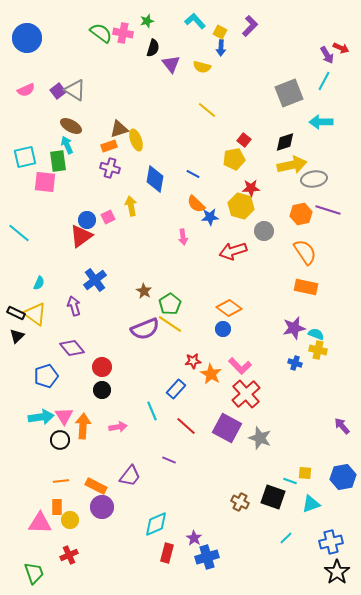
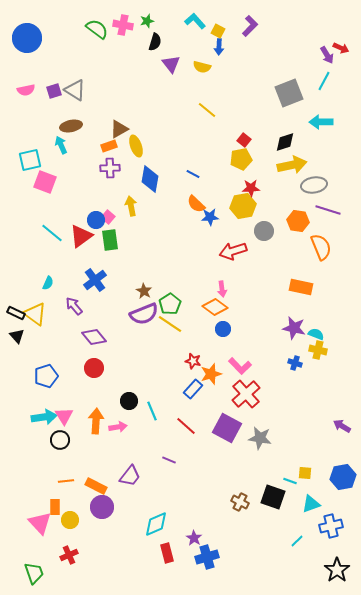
yellow square at (220, 32): moved 2 px left, 1 px up
green semicircle at (101, 33): moved 4 px left, 4 px up
pink cross at (123, 33): moved 8 px up
black semicircle at (153, 48): moved 2 px right, 6 px up
blue arrow at (221, 48): moved 2 px left, 1 px up
pink semicircle at (26, 90): rotated 12 degrees clockwise
purple square at (58, 91): moved 4 px left; rotated 21 degrees clockwise
brown ellipse at (71, 126): rotated 40 degrees counterclockwise
brown triangle at (119, 129): rotated 12 degrees counterclockwise
yellow ellipse at (136, 140): moved 6 px down
cyan arrow at (67, 145): moved 6 px left
cyan square at (25, 157): moved 5 px right, 3 px down
yellow pentagon at (234, 159): moved 7 px right
green rectangle at (58, 161): moved 52 px right, 79 px down
purple cross at (110, 168): rotated 18 degrees counterclockwise
blue diamond at (155, 179): moved 5 px left
gray ellipse at (314, 179): moved 6 px down
pink square at (45, 182): rotated 15 degrees clockwise
yellow hexagon at (241, 206): moved 2 px right; rotated 25 degrees counterclockwise
orange hexagon at (301, 214): moved 3 px left, 7 px down; rotated 20 degrees clockwise
pink square at (108, 217): rotated 24 degrees counterclockwise
blue circle at (87, 220): moved 9 px right
cyan line at (19, 233): moved 33 px right
pink arrow at (183, 237): moved 39 px right, 52 px down
orange semicircle at (305, 252): moved 16 px right, 5 px up; rotated 12 degrees clockwise
cyan semicircle at (39, 283): moved 9 px right
orange rectangle at (306, 287): moved 5 px left
purple arrow at (74, 306): rotated 24 degrees counterclockwise
orange diamond at (229, 308): moved 14 px left, 1 px up
purple star at (294, 328): rotated 25 degrees clockwise
purple semicircle at (145, 329): moved 1 px left, 15 px up
black triangle at (17, 336): rotated 28 degrees counterclockwise
purple diamond at (72, 348): moved 22 px right, 11 px up
red star at (193, 361): rotated 21 degrees clockwise
red circle at (102, 367): moved 8 px left, 1 px down
orange star at (211, 374): rotated 25 degrees clockwise
blue rectangle at (176, 389): moved 17 px right
black circle at (102, 390): moved 27 px right, 11 px down
cyan arrow at (41, 417): moved 3 px right
orange arrow at (83, 426): moved 13 px right, 5 px up
purple arrow at (342, 426): rotated 18 degrees counterclockwise
gray star at (260, 438): rotated 10 degrees counterclockwise
orange line at (61, 481): moved 5 px right
orange rectangle at (57, 507): moved 2 px left
pink triangle at (40, 523): rotated 45 degrees clockwise
cyan line at (286, 538): moved 11 px right, 3 px down
blue cross at (331, 542): moved 16 px up
red rectangle at (167, 553): rotated 30 degrees counterclockwise
black star at (337, 572): moved 2 px up
